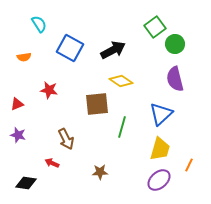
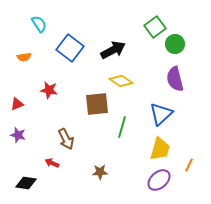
blue square: rotated 8 degrees clockwise
